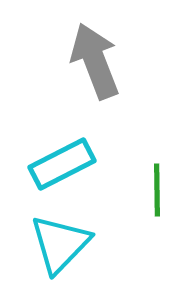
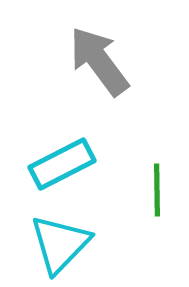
gray arrow: moved 4 px right; rotated 16 degrees counterclockwise
